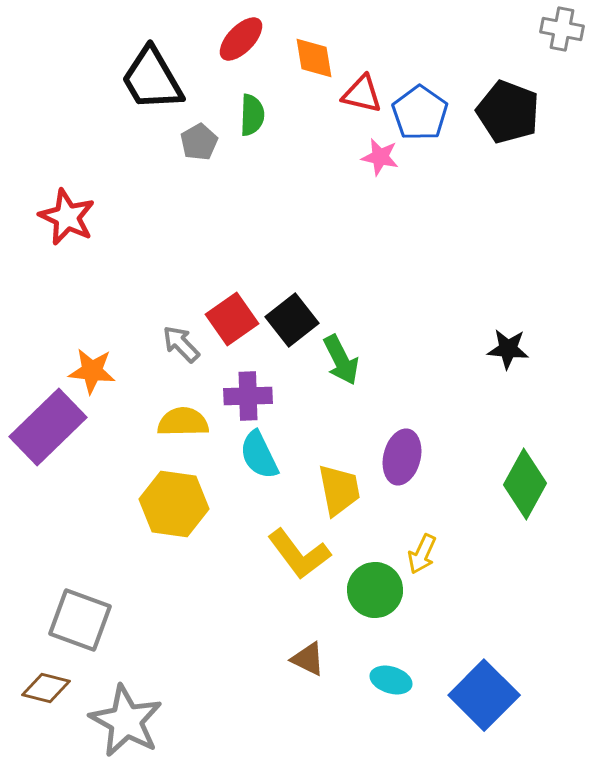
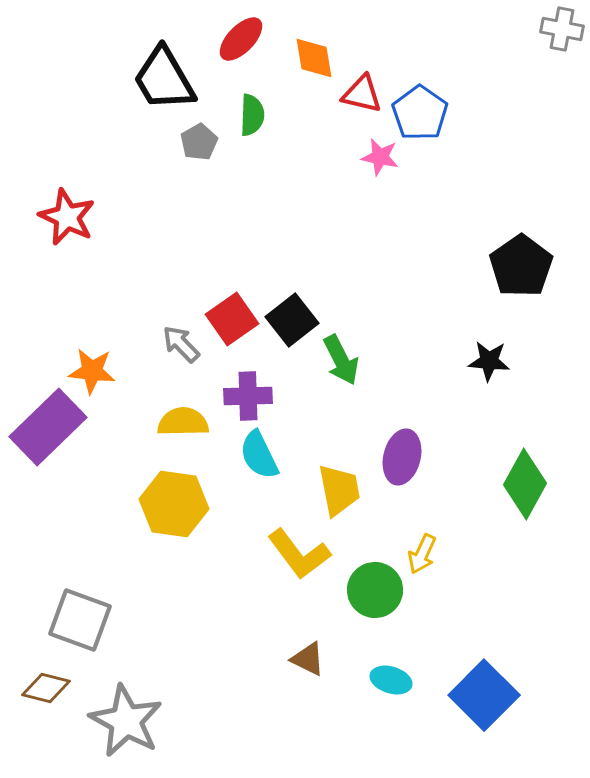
black trapezoid: moved 12 px right
black pentagon: moved 13 px right, 154 px down; rotated 16 degrees clockwise
black star: moved 19 px left, 12 px down
